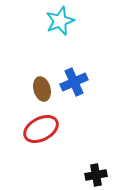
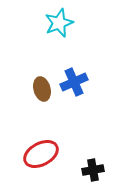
cyan star: moved 1 px left, 2 px down
red ellipse: moved 25 px down
black cross: moved 3 px left, 5 px up
